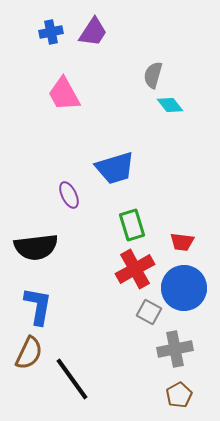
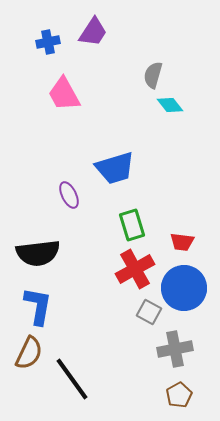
blue cross: moved 3 px left, 10 px down
black semicircle: moved 2 px right, 6 px down
